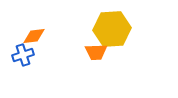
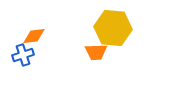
yellow hexagon: moved 1 px right, 1 px up; rotated 9 degrees clockwise
